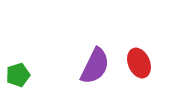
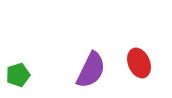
purple semicircle: moved 4 px left, 4 px down
